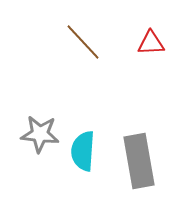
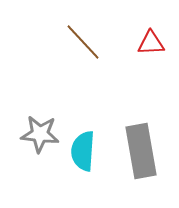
gray rectangle: moved 2 px right, 10 px up
